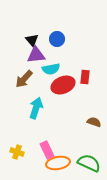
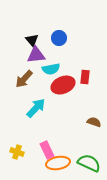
blue circle: moved 2 px right, 1 px up
cyan arrow: rotated 25 degrees clockwise
